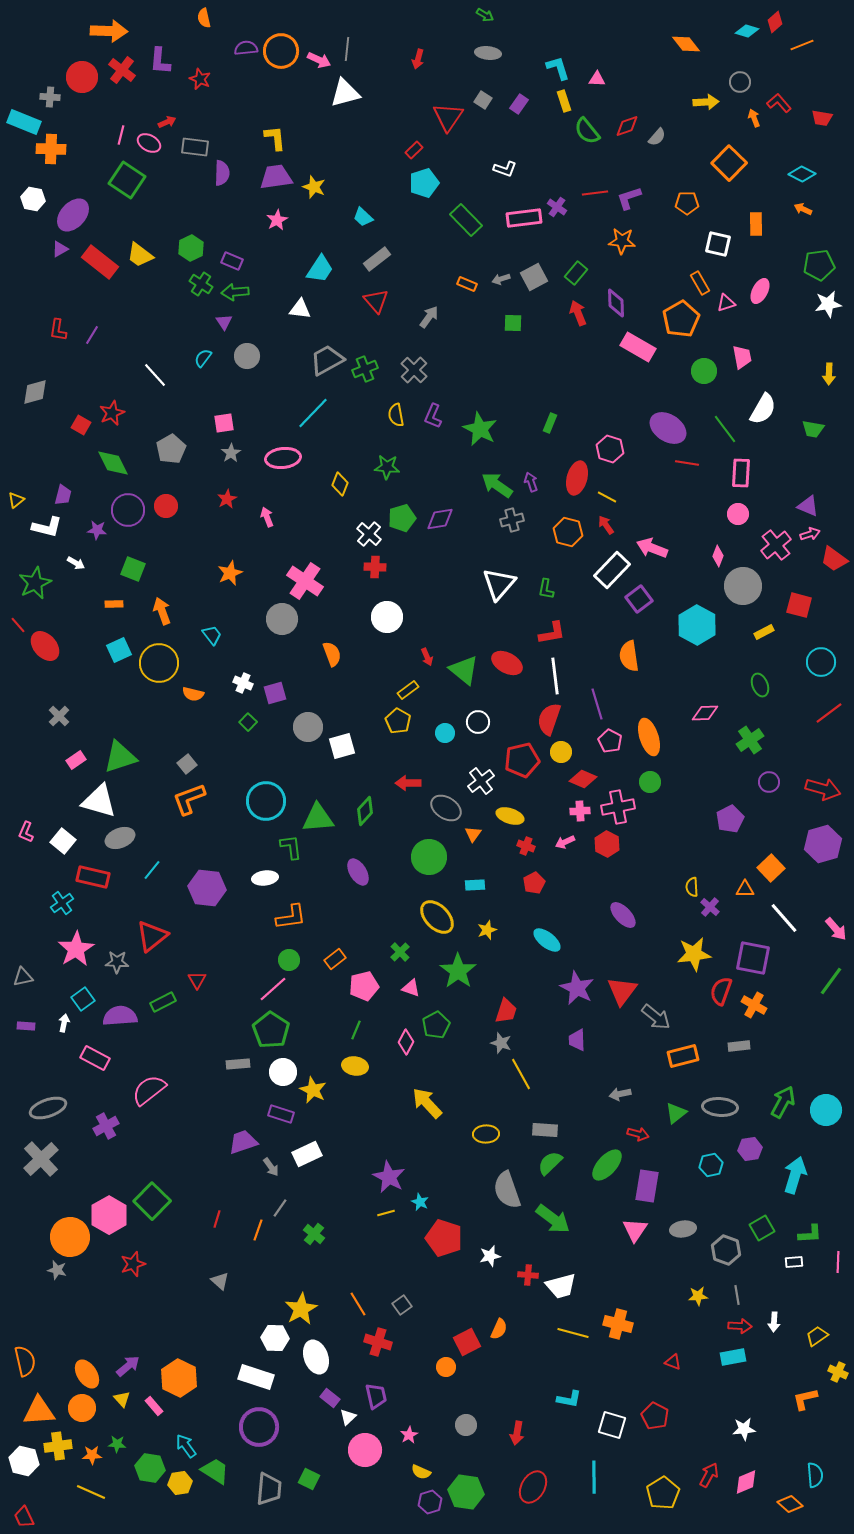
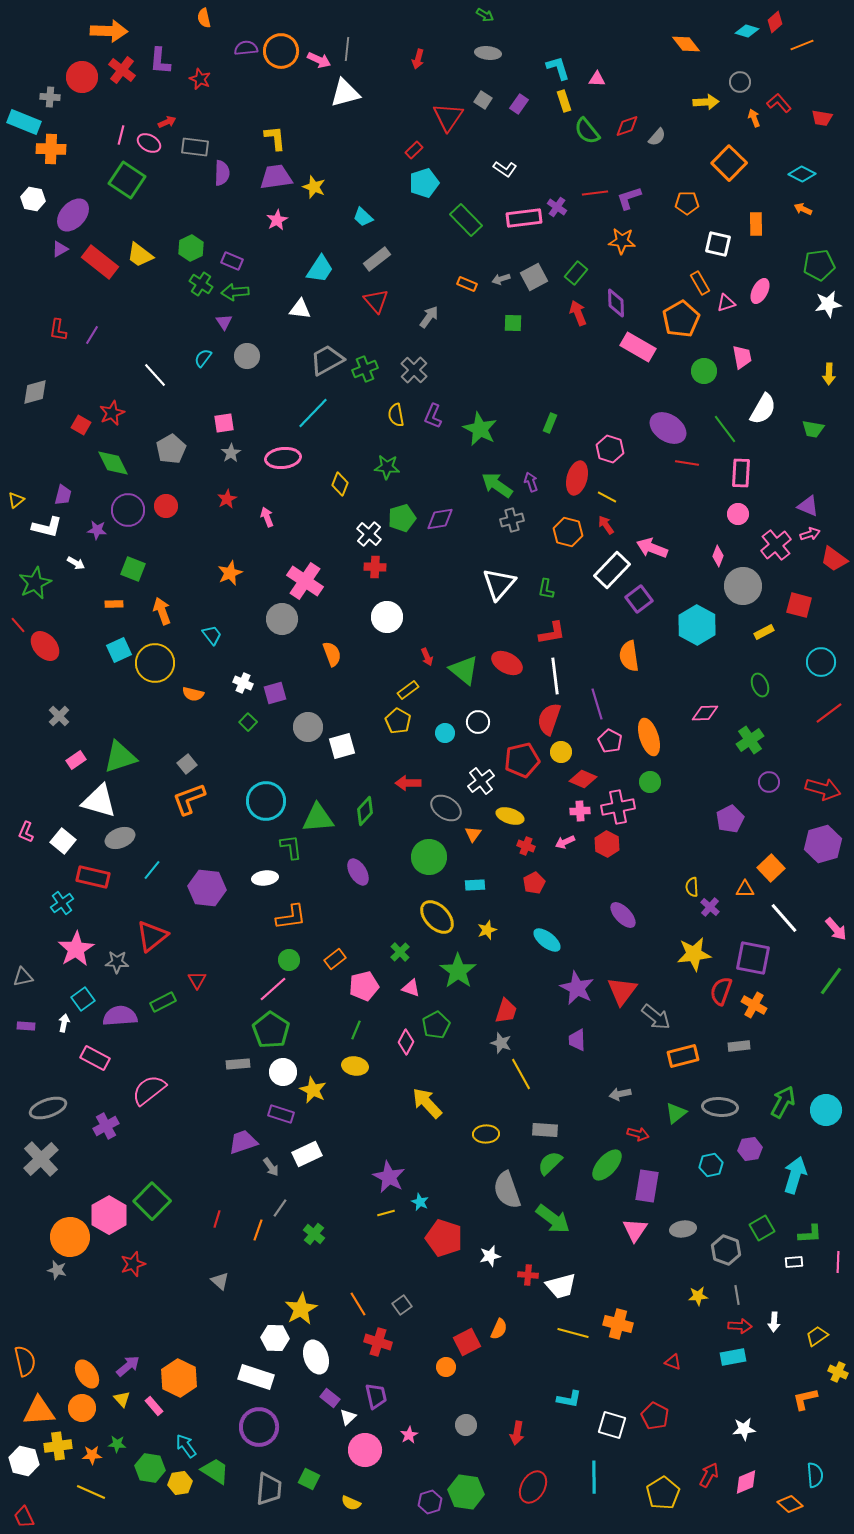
white L-shape at (505, 169): rotated 15 degrees clockwise
yellow circle at (159, 663): moved 4 px left
yellow semicircle at (421, 1472): moved 70 px left, 31 px down
